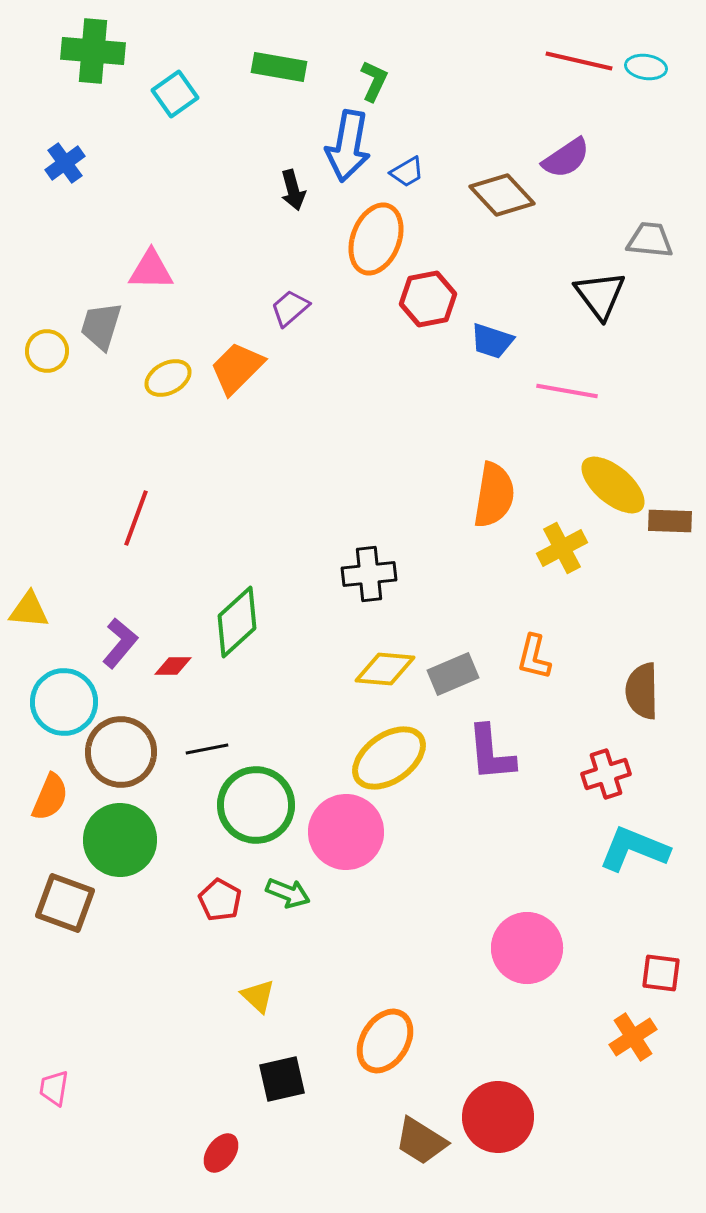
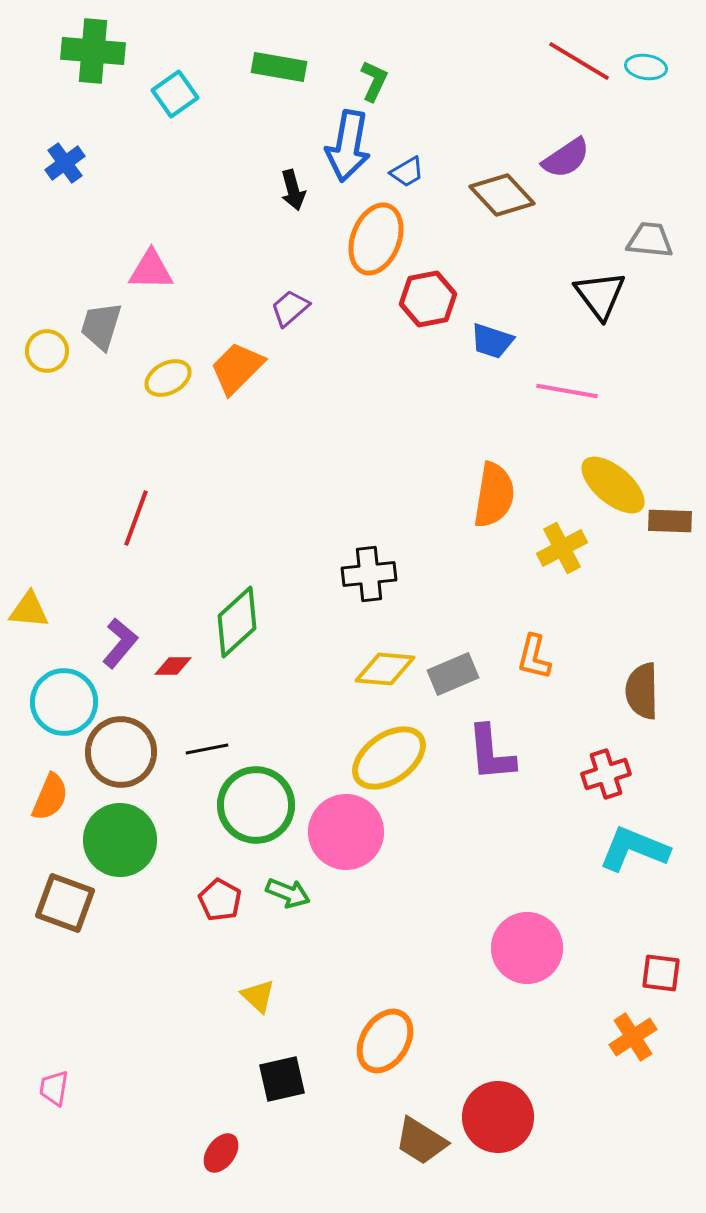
red line at (579, 61): rotated 18 degrees clockwise
